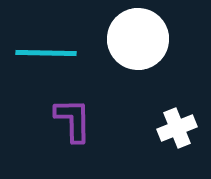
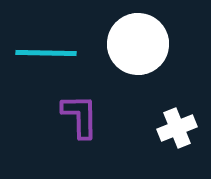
white circle: moved 5 px down
purple L-shape: moved 7 px right, 4 px up
